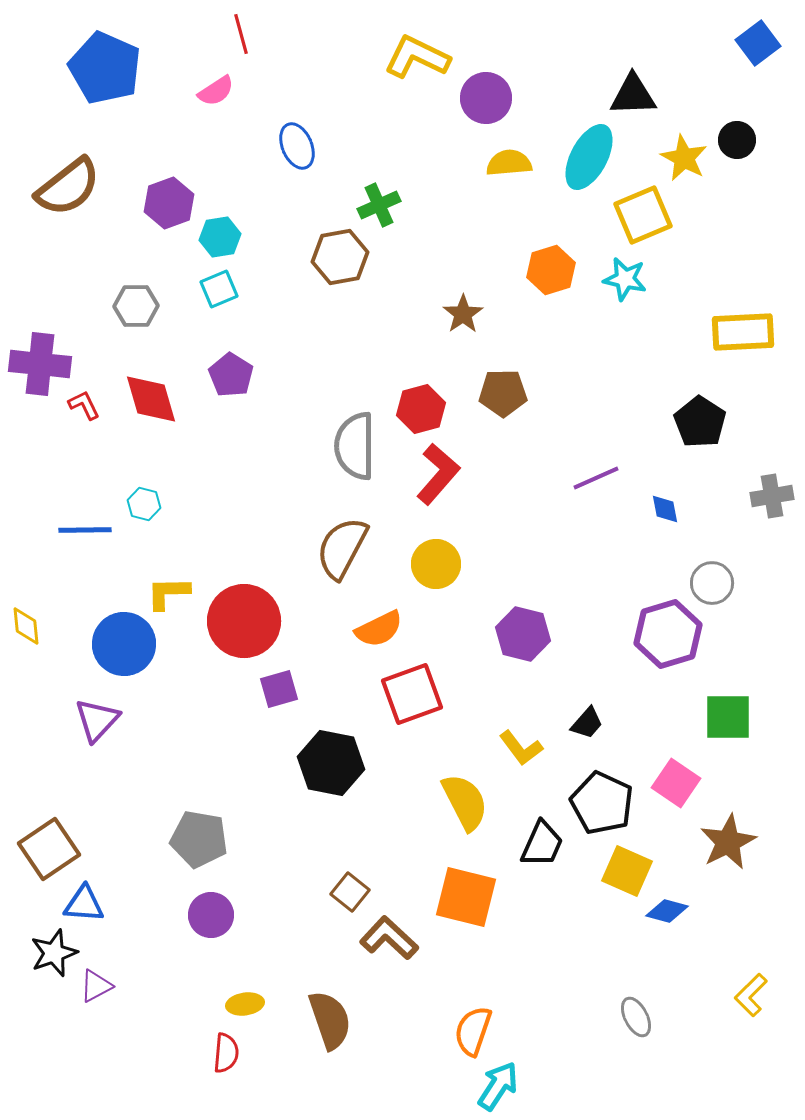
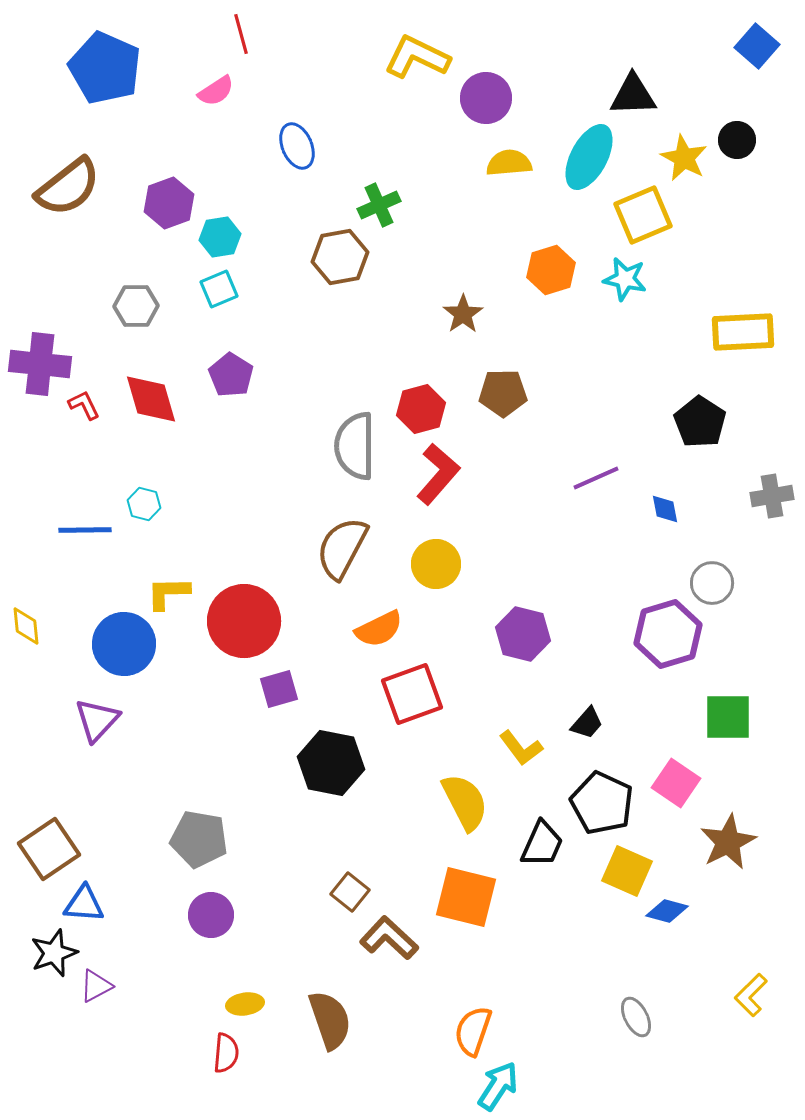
blue square at (758, 43): moved 1 px left, 3 px down; rotated 12 degrees counterclockwise
